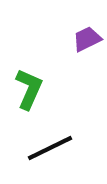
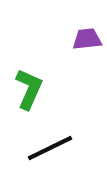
purple trapezoid: rotated 20 degrees clockwise
